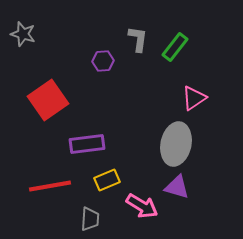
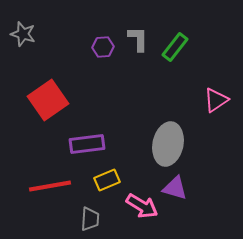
gray L-shape: rotated 8 degrees counterclockwise
purple hexagon: moved 14 px up
pink triangle: moved 22 px right, 2 px down
gray ellipse: moved 8 px left
purple triangle: moved 2 px left, 1 px down
